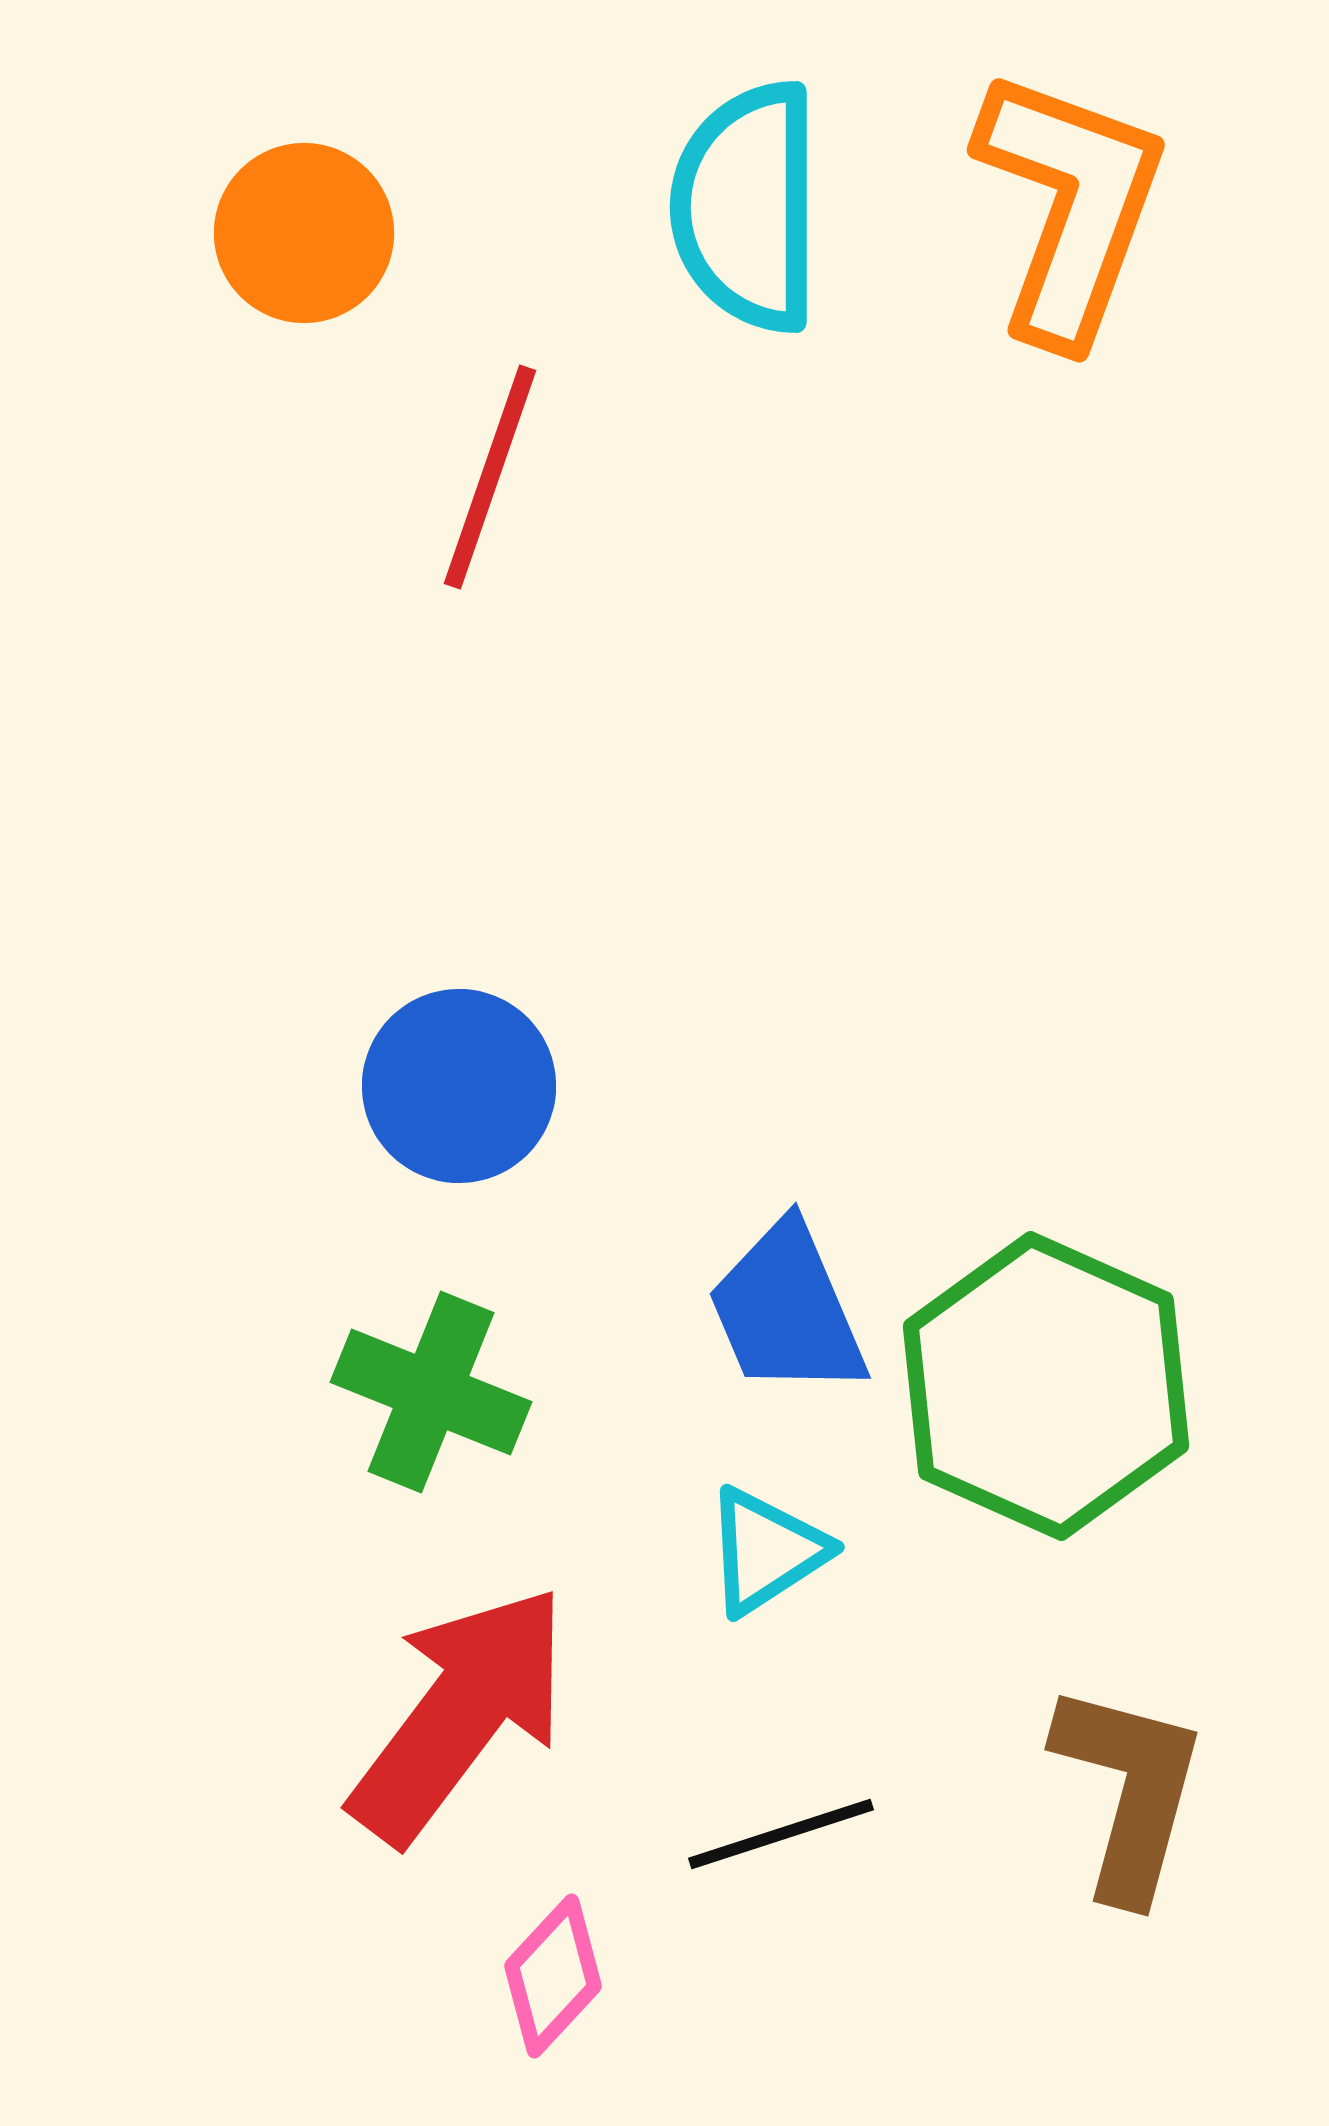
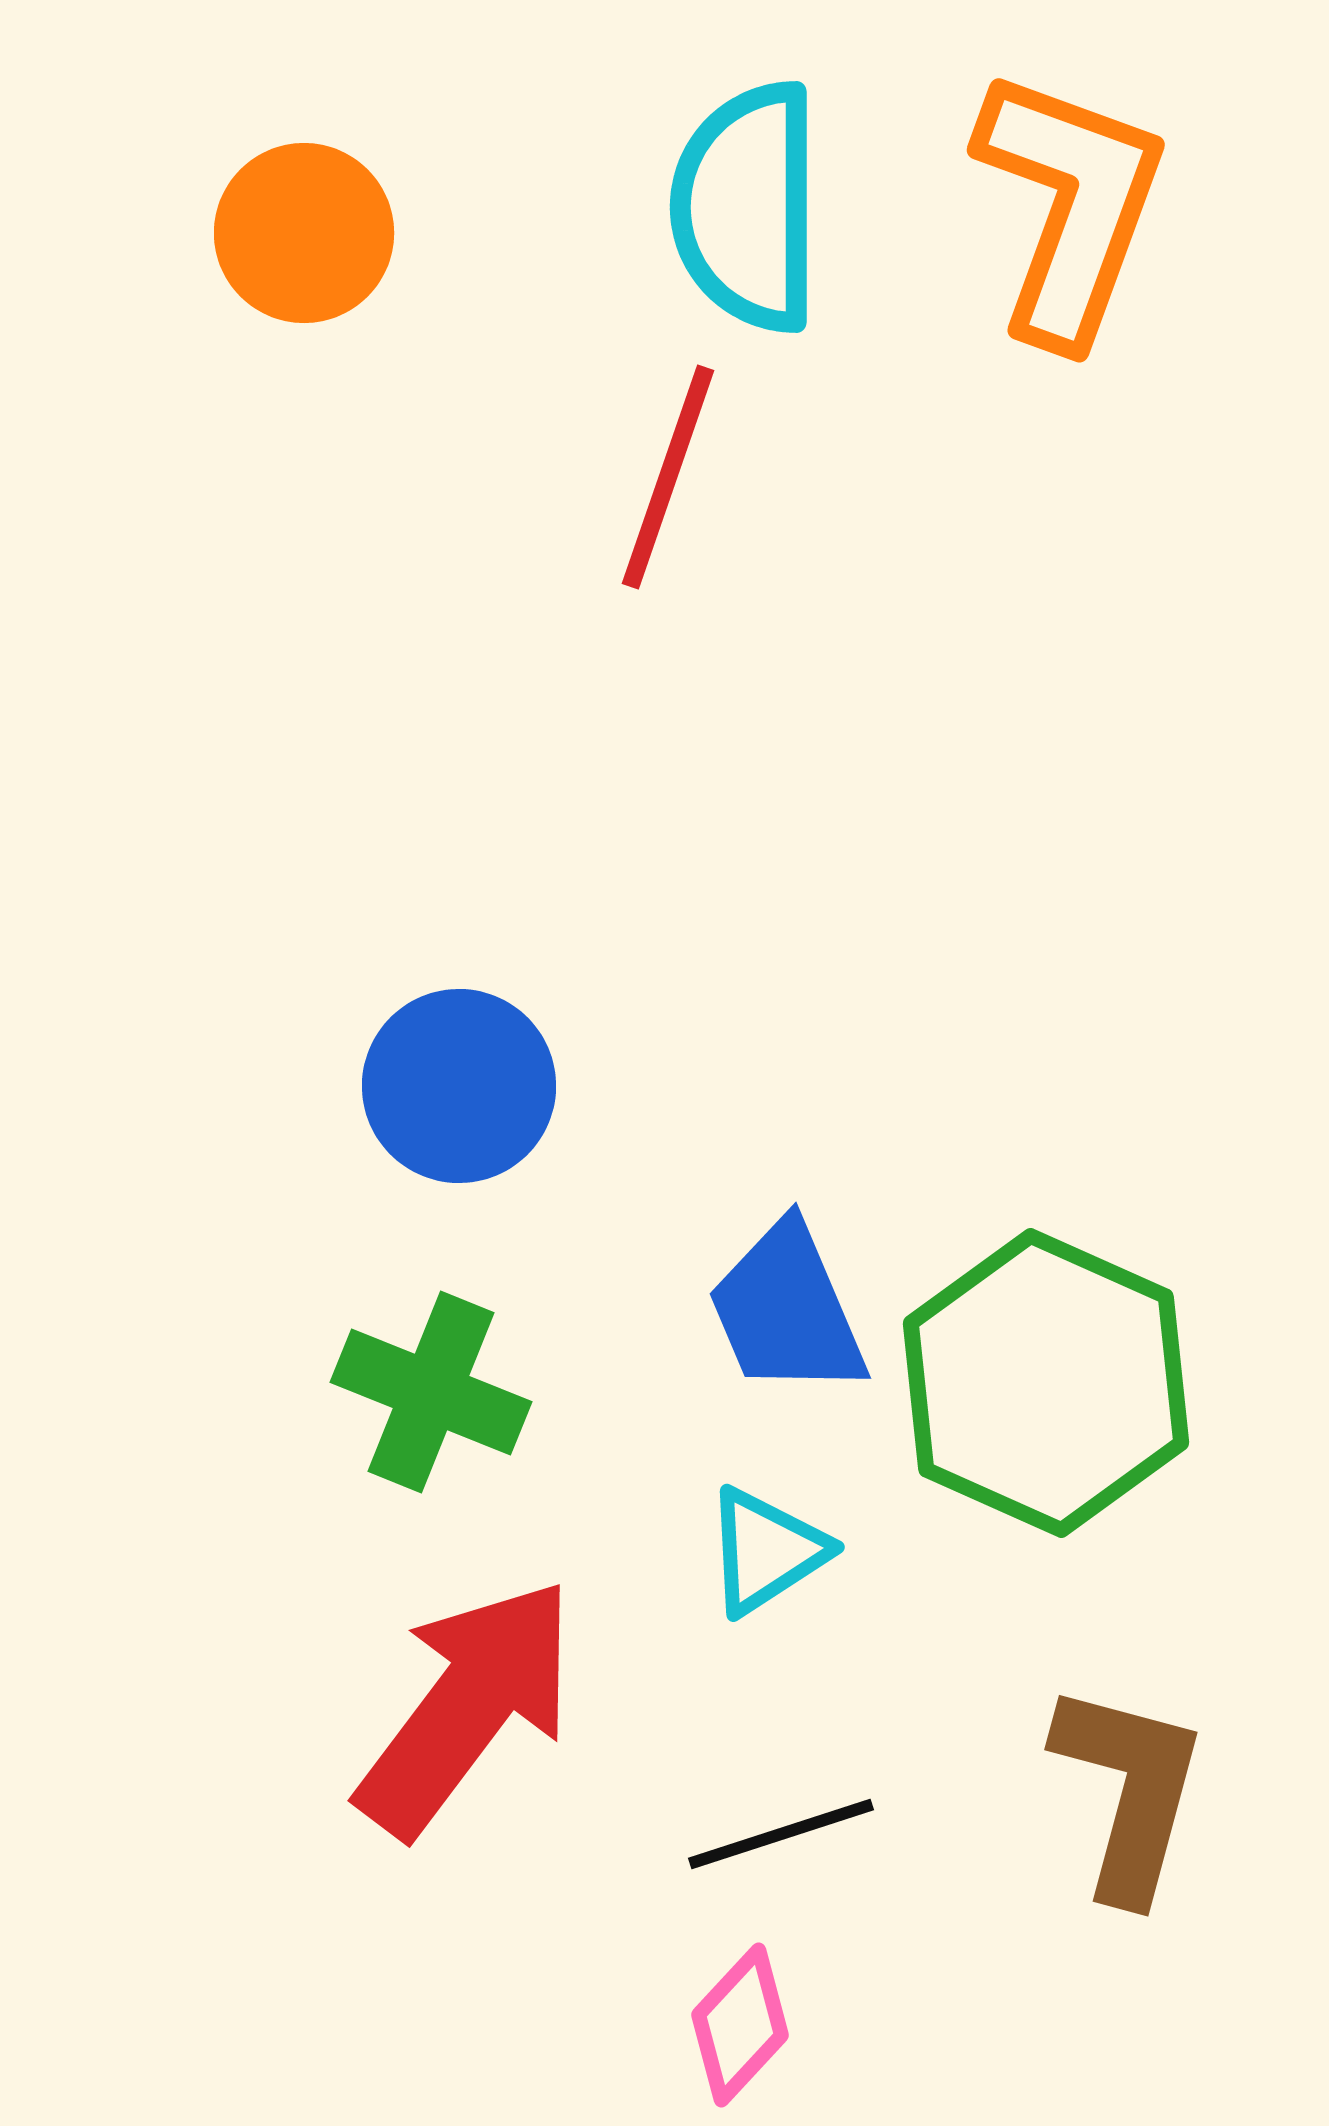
red line: moved 178 px right
green hexagon: moved 3 px up
red arrow: moved 7 px right, 7 px up
pink diamond: moved 187 px right, 49 px down
